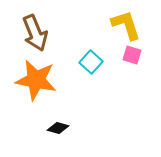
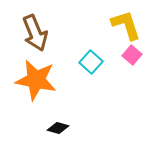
pink square: rotated 24 degrees clockwise
